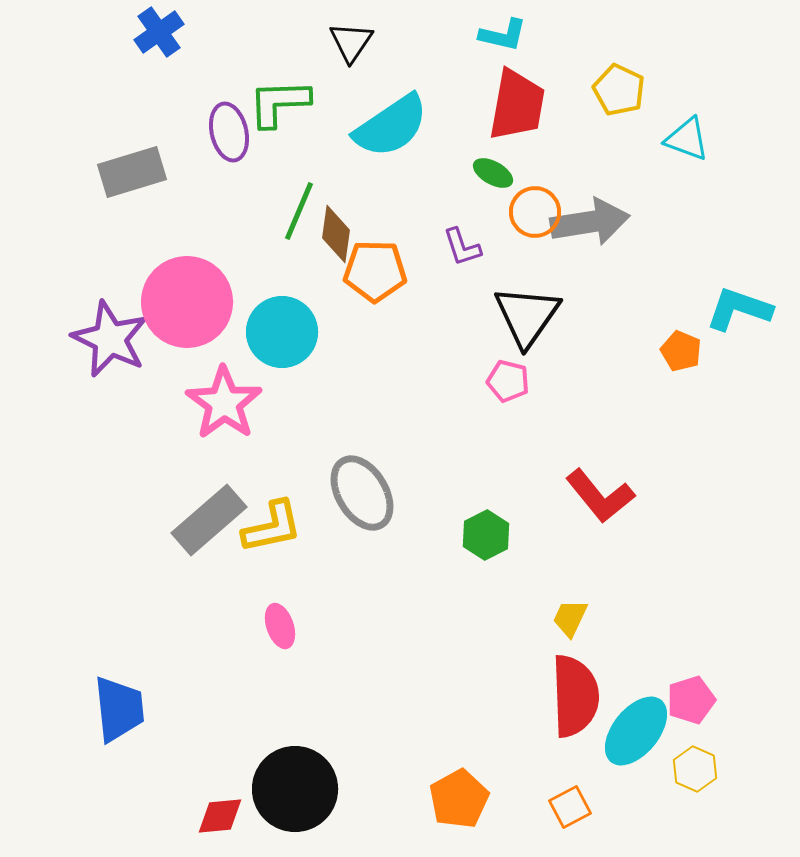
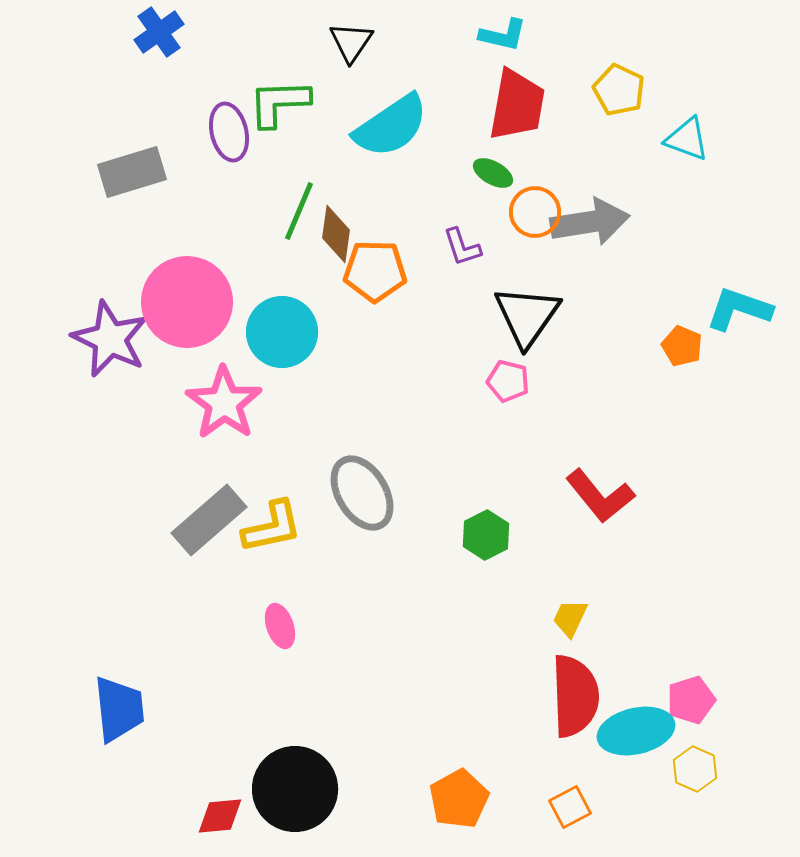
orange pentagon at (681, 351): moved 1 px right, 5 px up
cyan ellipse at (636, 731): rotated 38 degrees clockwise
